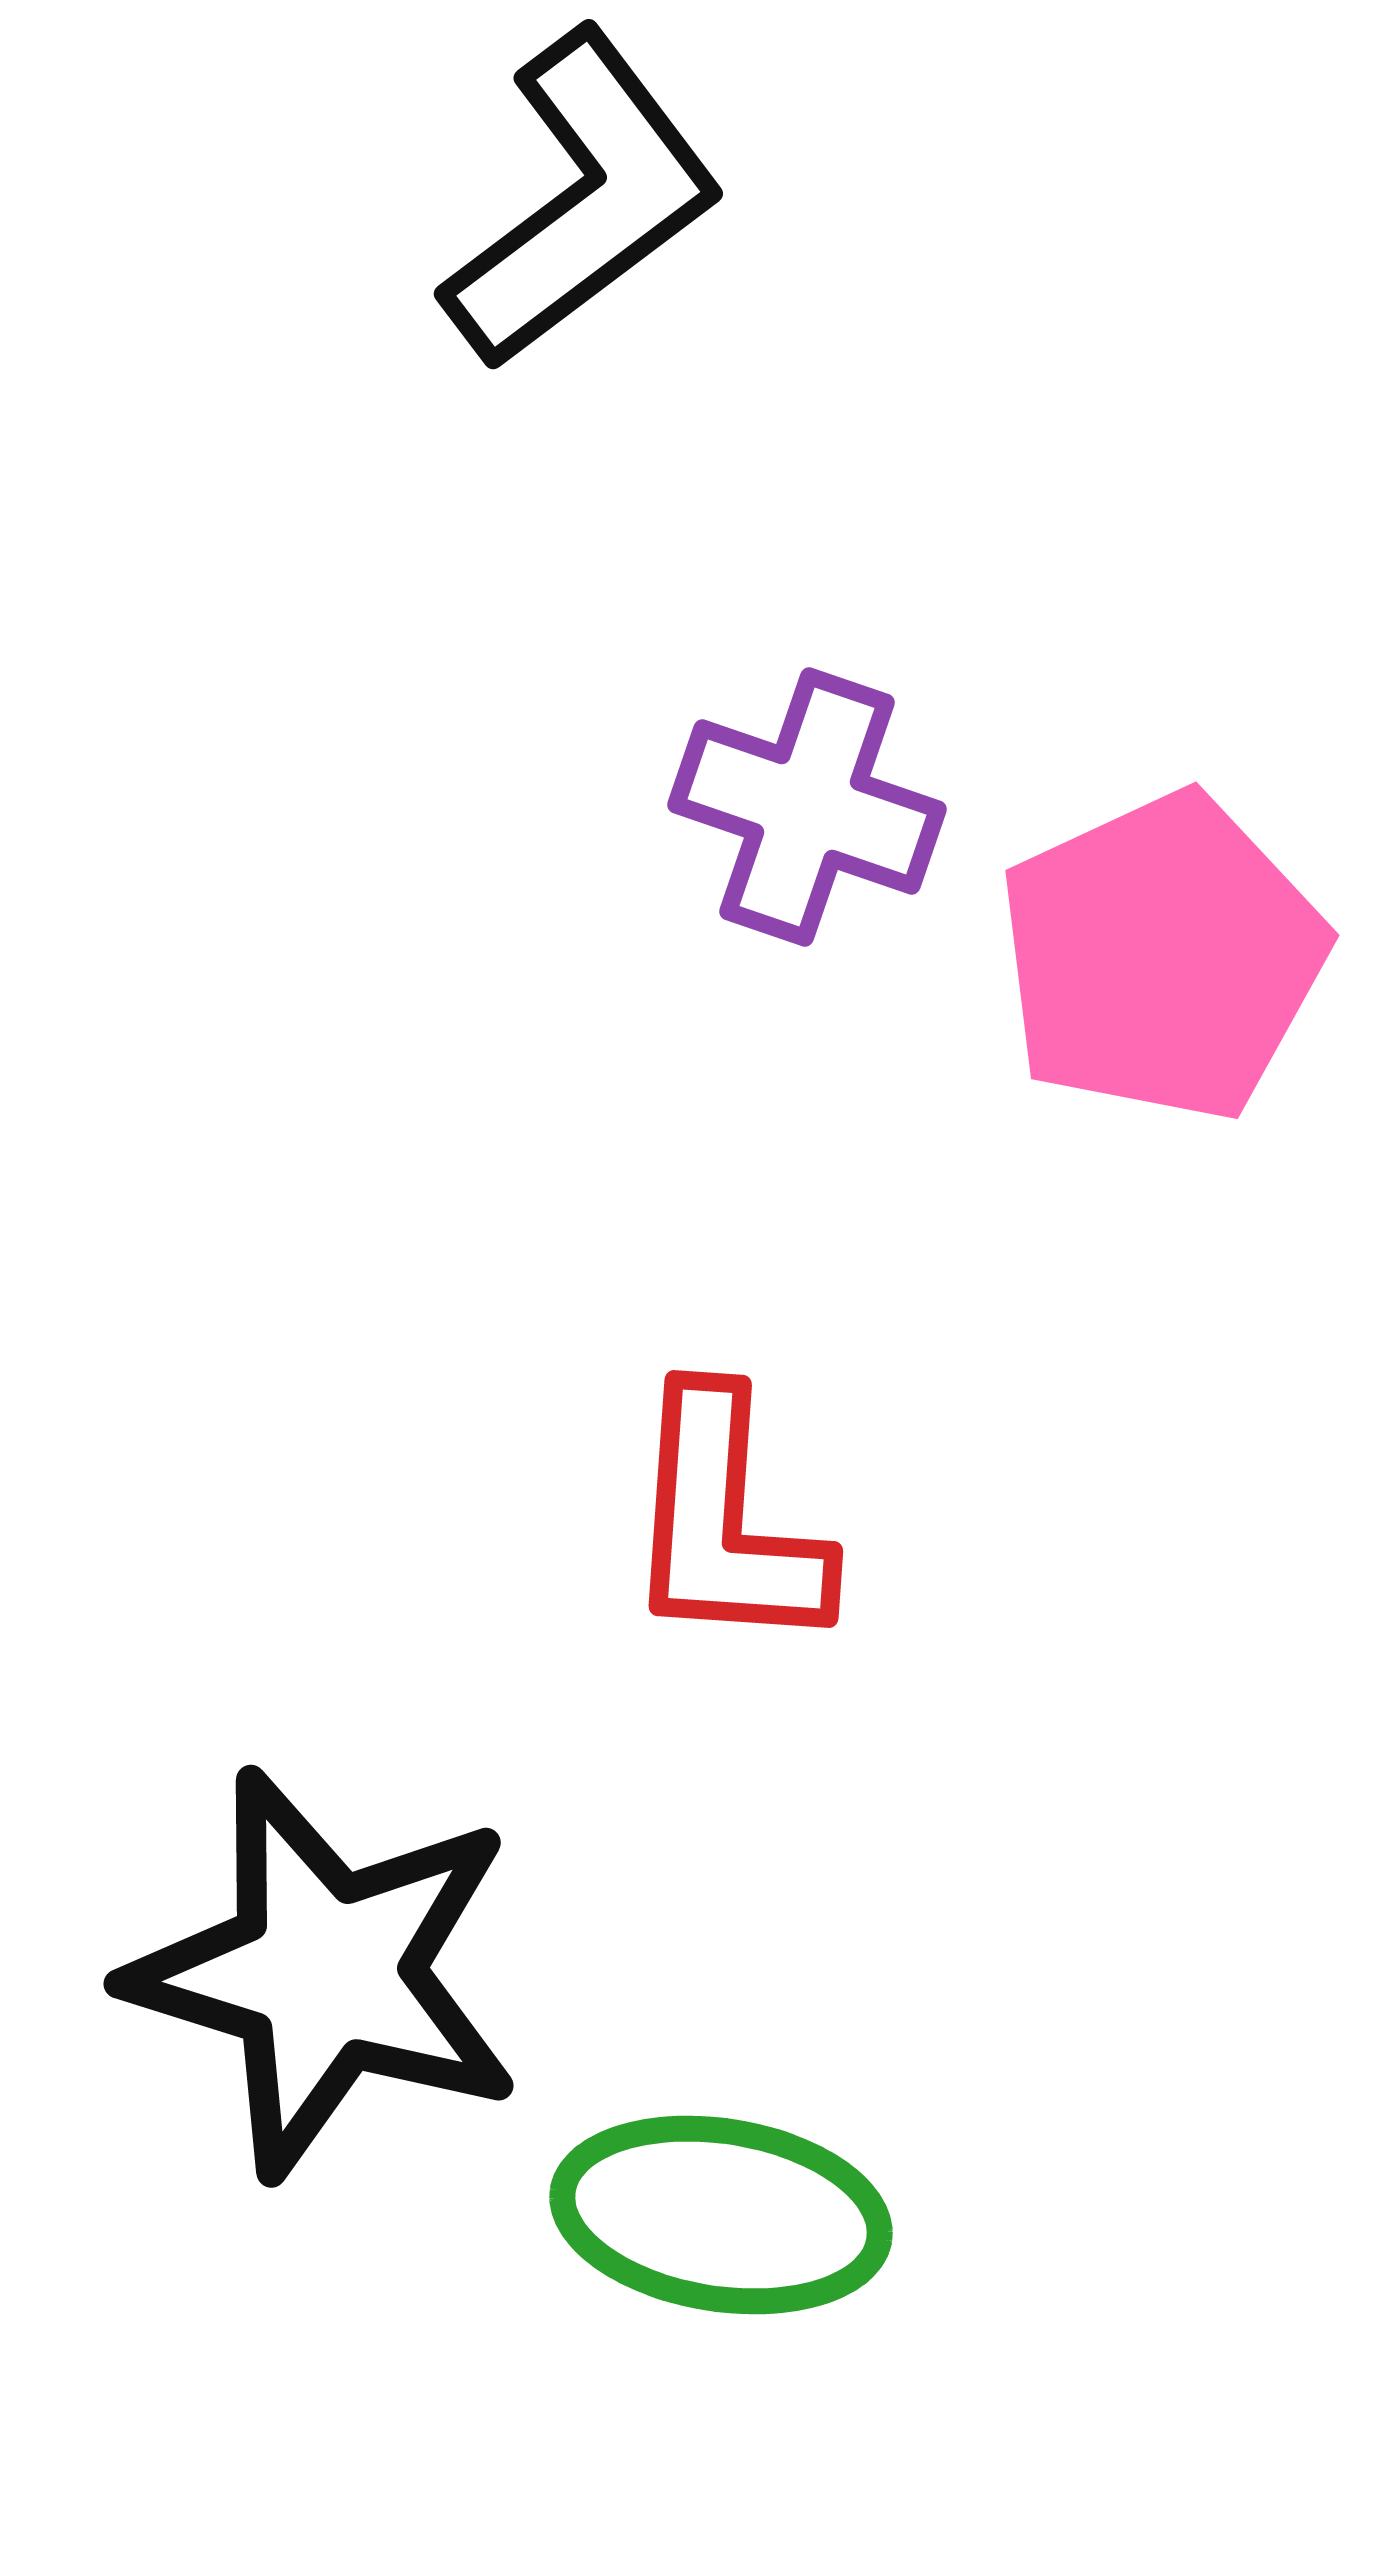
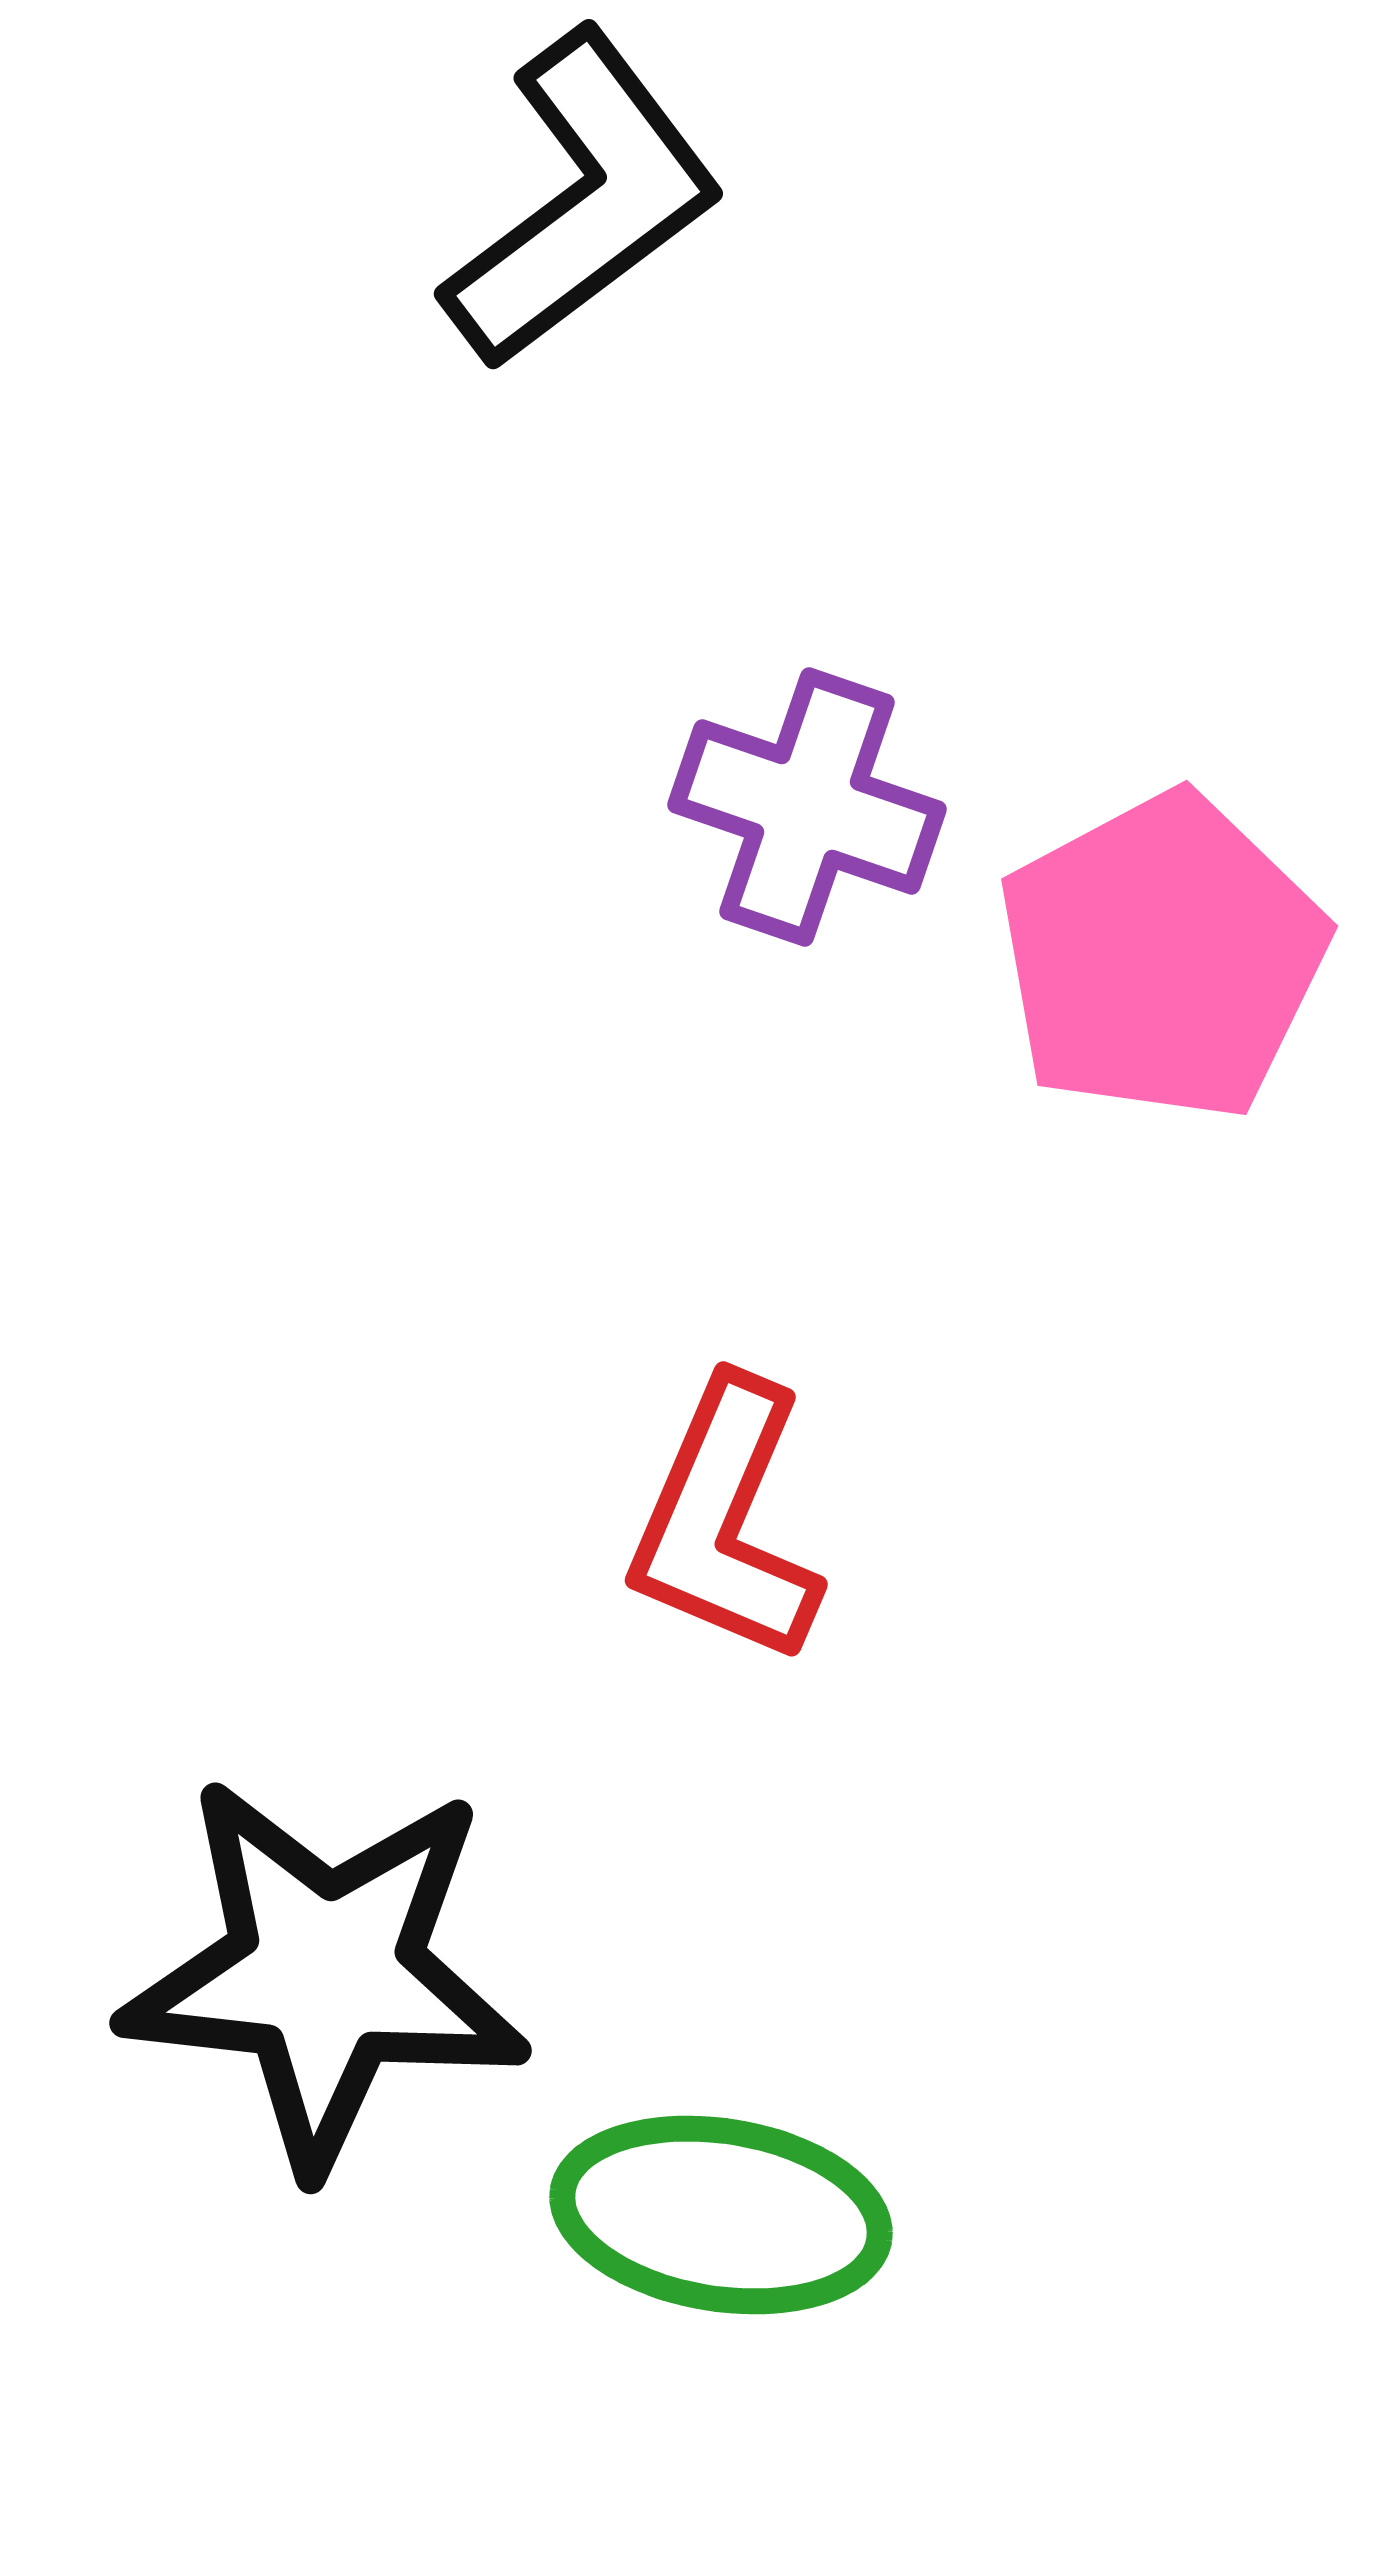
pink pentagon: rotated 3 degrees counterclockwise
red L-shape: rotated 19 degrees clockwise
black star: rotated 11 degrees counterclockwise
